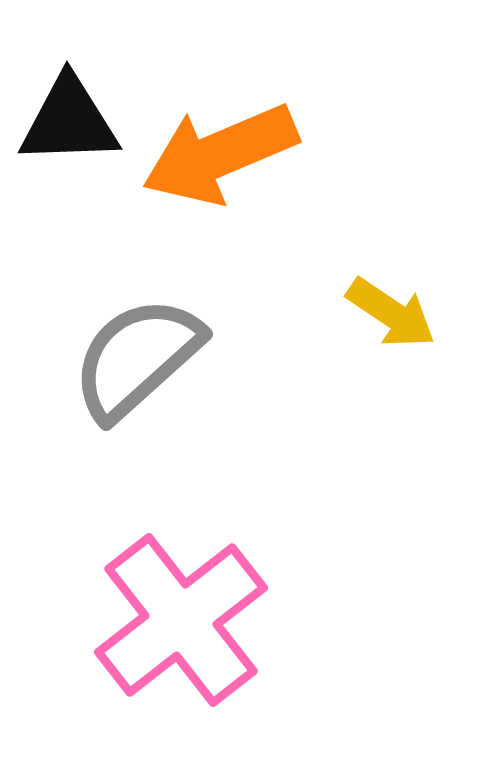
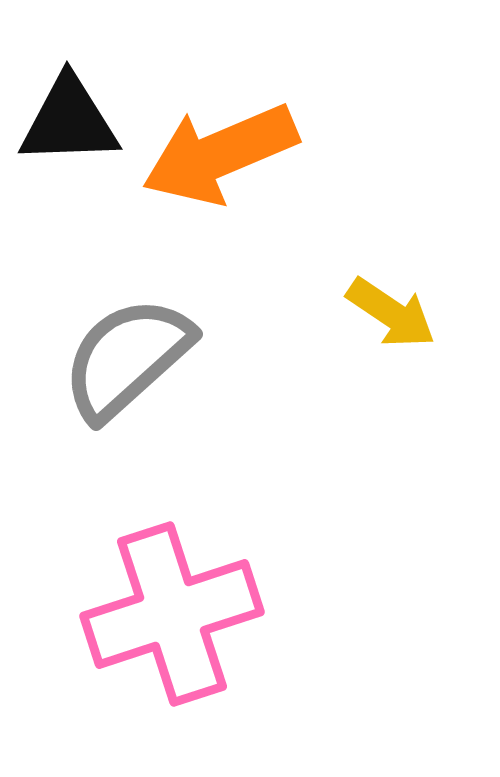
gray semicircle: moved 10 px left
pink cross: moved 9 px left, 6 px up; rotated 20 degrees clockwise
